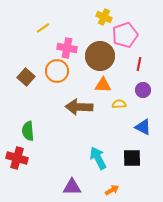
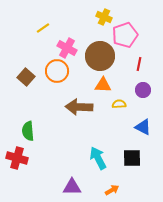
pink cross: rotated 18 degrees clockwise
